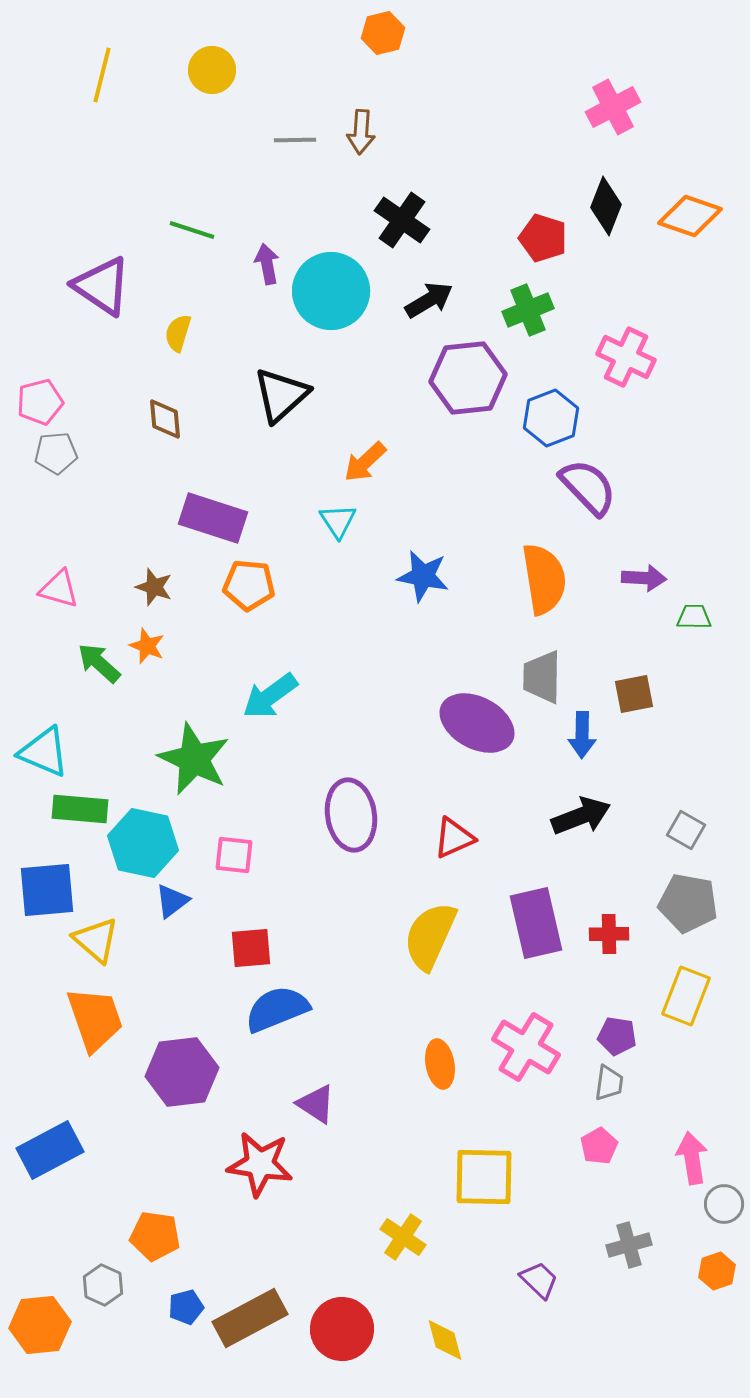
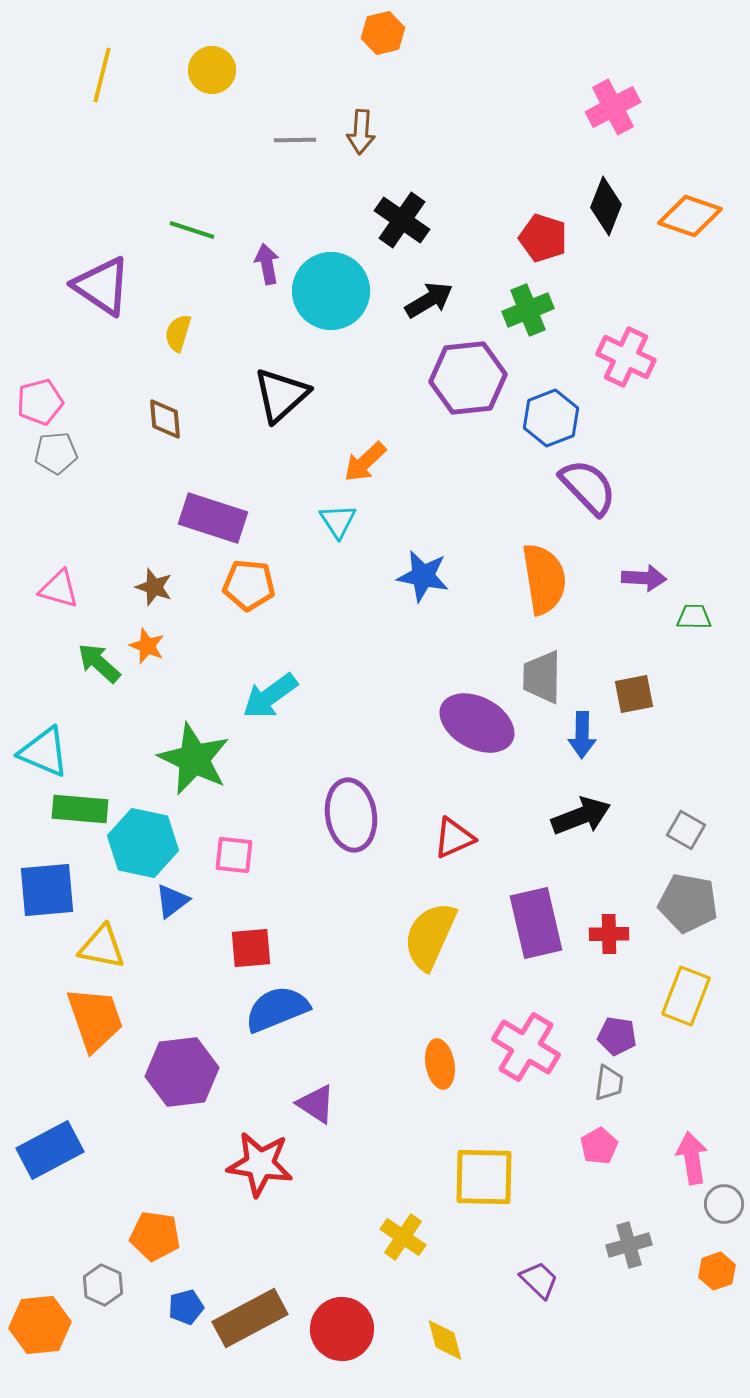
yellow triangle at (96, 940): moved 6 px right, 7 px down; rotated 30 degrees counterclockwise
